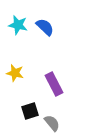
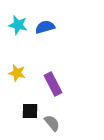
blue semicircle: rotated 60 degrees counterclockwise
yellow star: moved 2 px right
purple rectangle: moved 1 px left
black square: rotated 18 degrees clockwise
